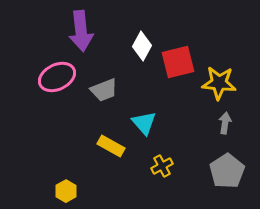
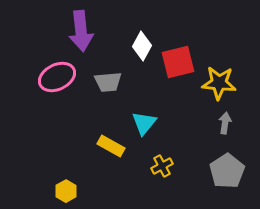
gray trapezoid: moved 4 px right, 8 px up; rotated 16 degrees clockwise
cyan triangle: rotated 20 degrees clockwise
